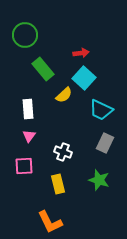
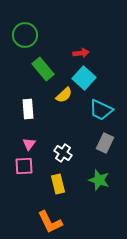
pink triangle: moved 8 px down
white cross: moved 1 px down; rotated 12 degrees clockwise
